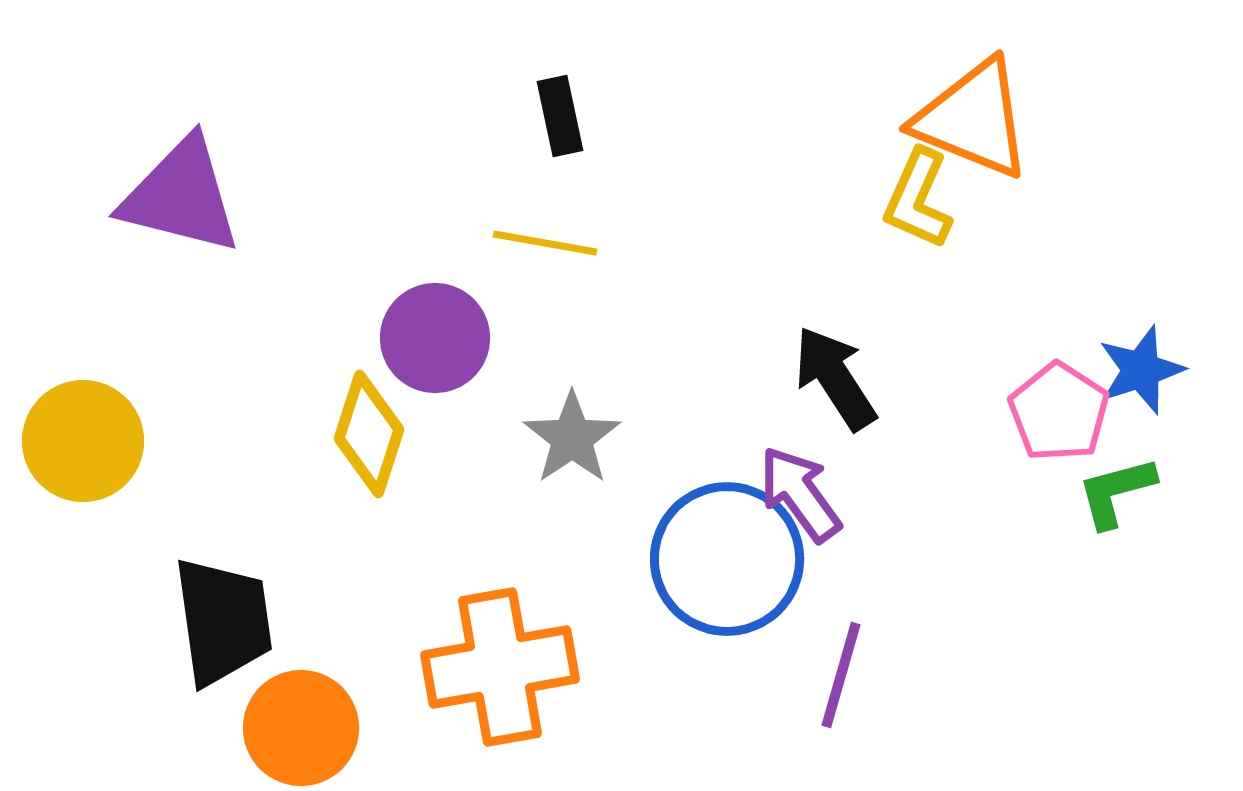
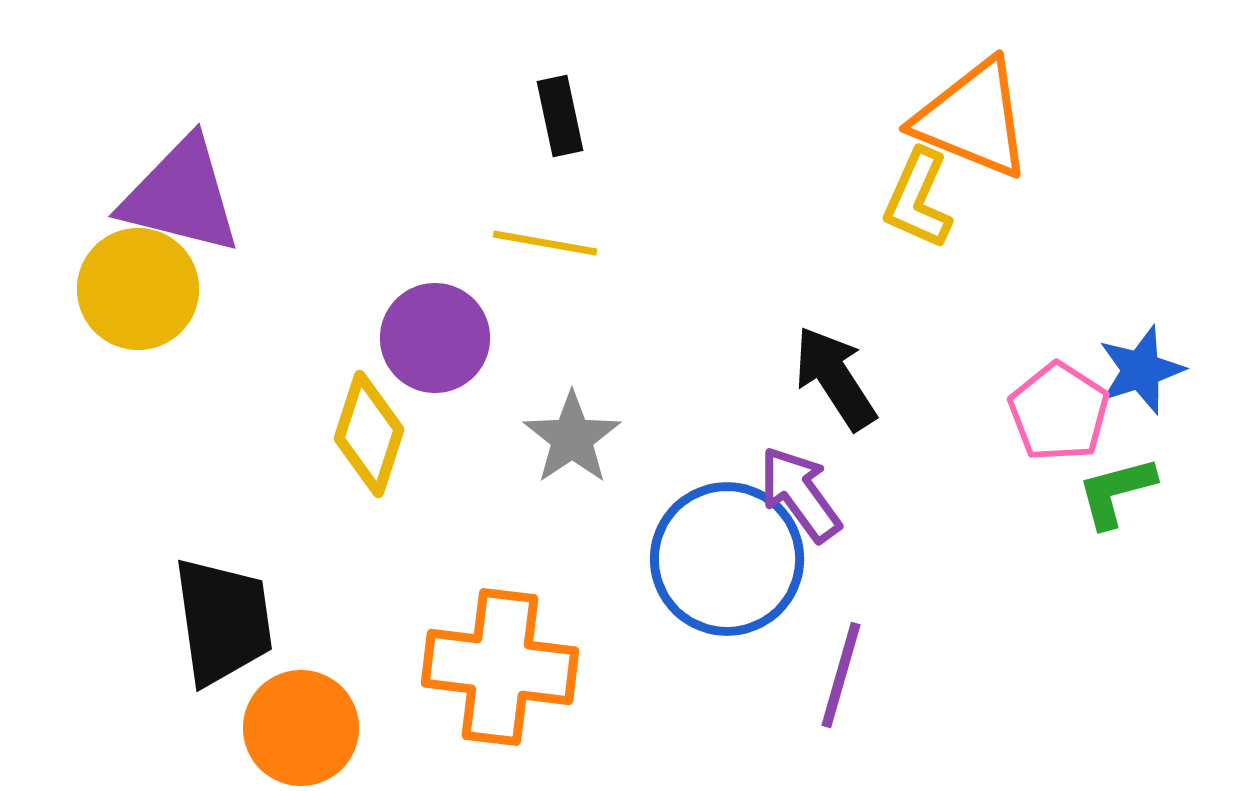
yellow circle: moved 55 px right, 152 px up
orange cross: rotated 17 degrees clockwise
